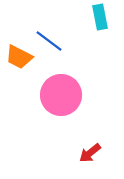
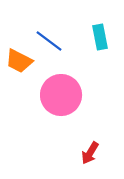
cyan rectangle: moved 20 px down
orange trapezoid: moved 4 px down
red arrow: rotated 20 degrees counterclockwise
